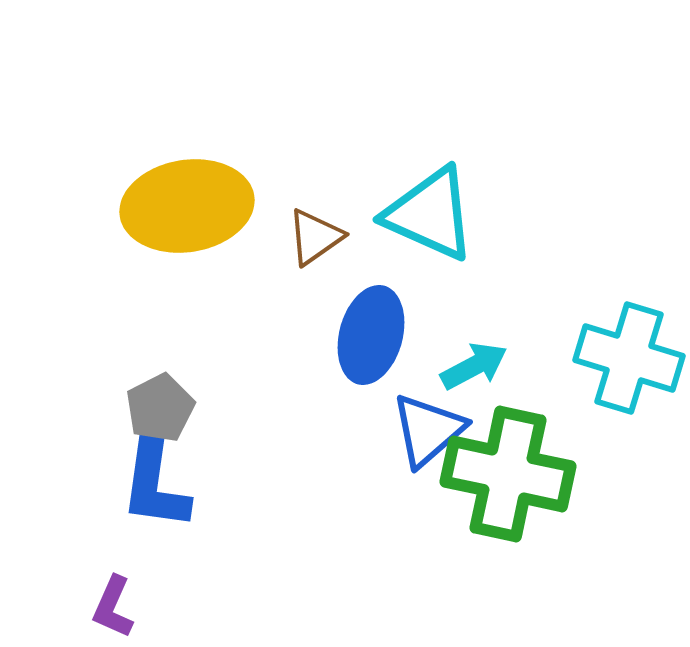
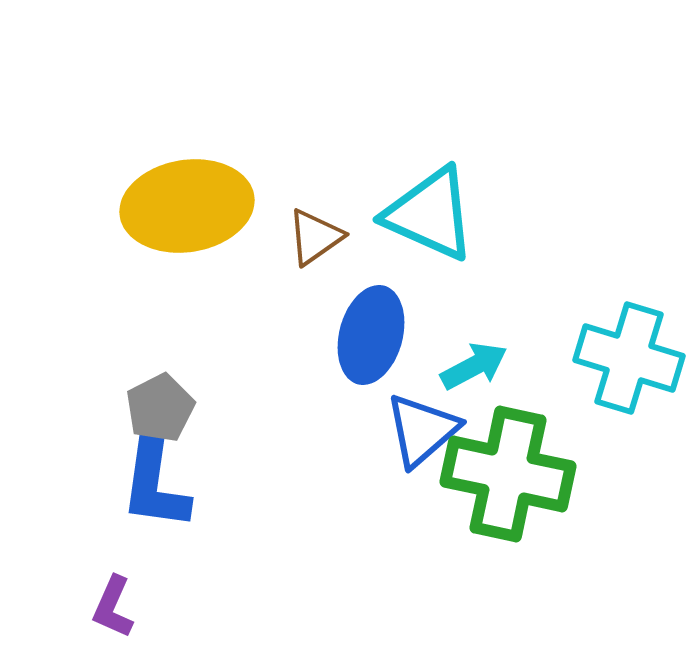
blue triangle: moved 6 px left
